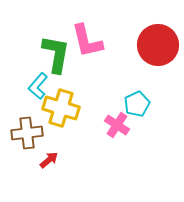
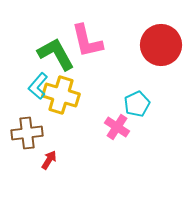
red circle: moved 3 px right
green L-shape: rotated 39 degrees counterclockwise
yellow cross: moved 13 px up
pink cross: moved 2 px down
red arrow: rotated 18 degrees counterclockwise
